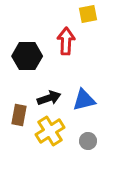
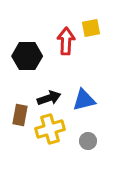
yellow square: moved 3 px right, 14 px down
brown rectangle: moved 1 px right
yellow cross: moved 2 px up; rotated 16 degrees clockwise
